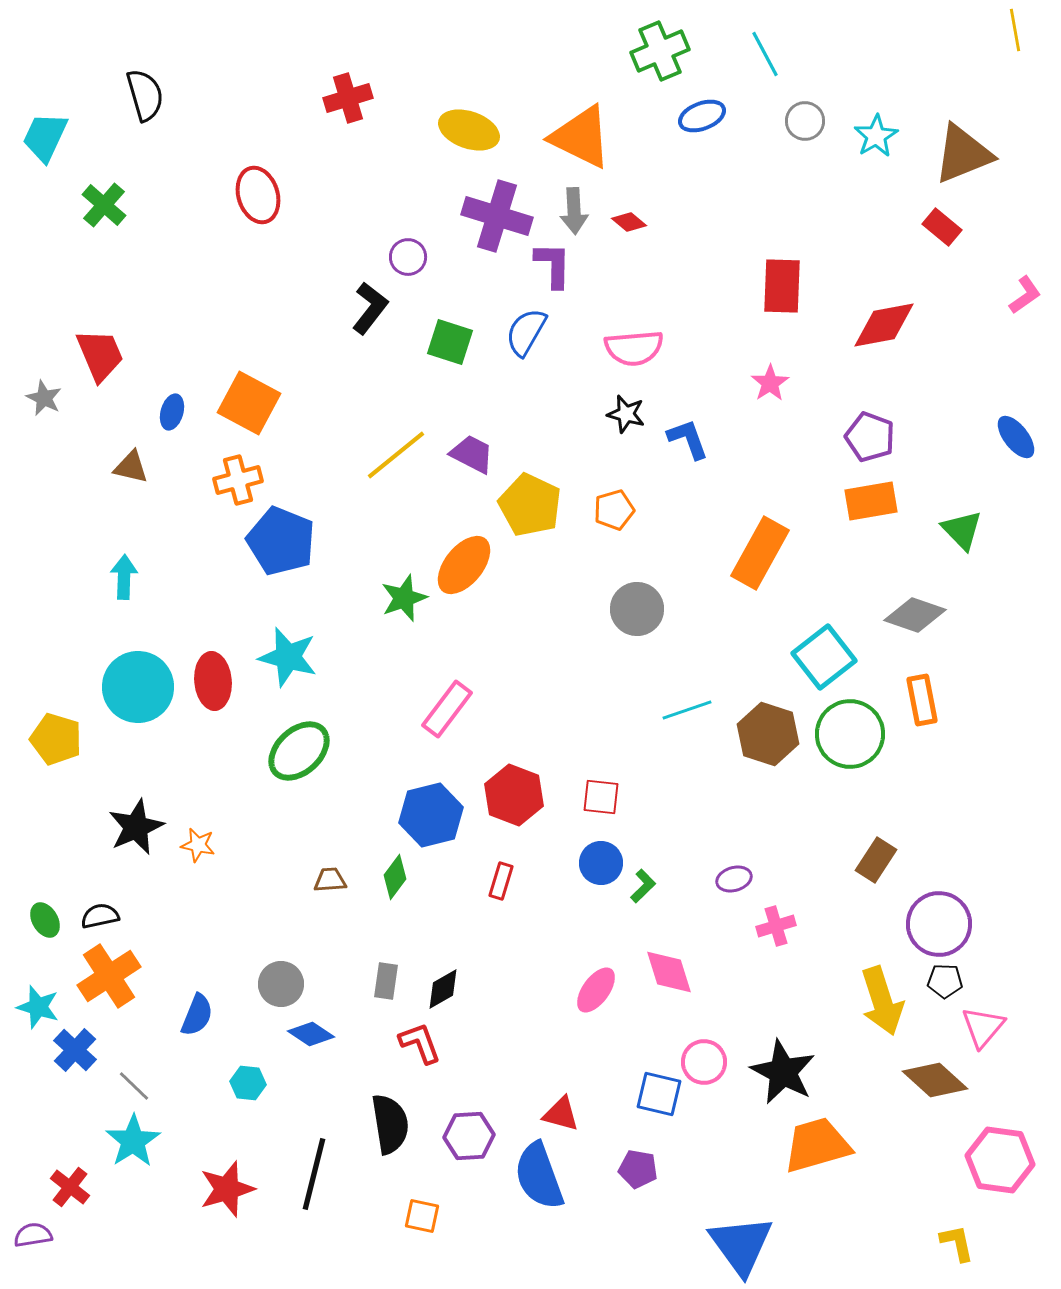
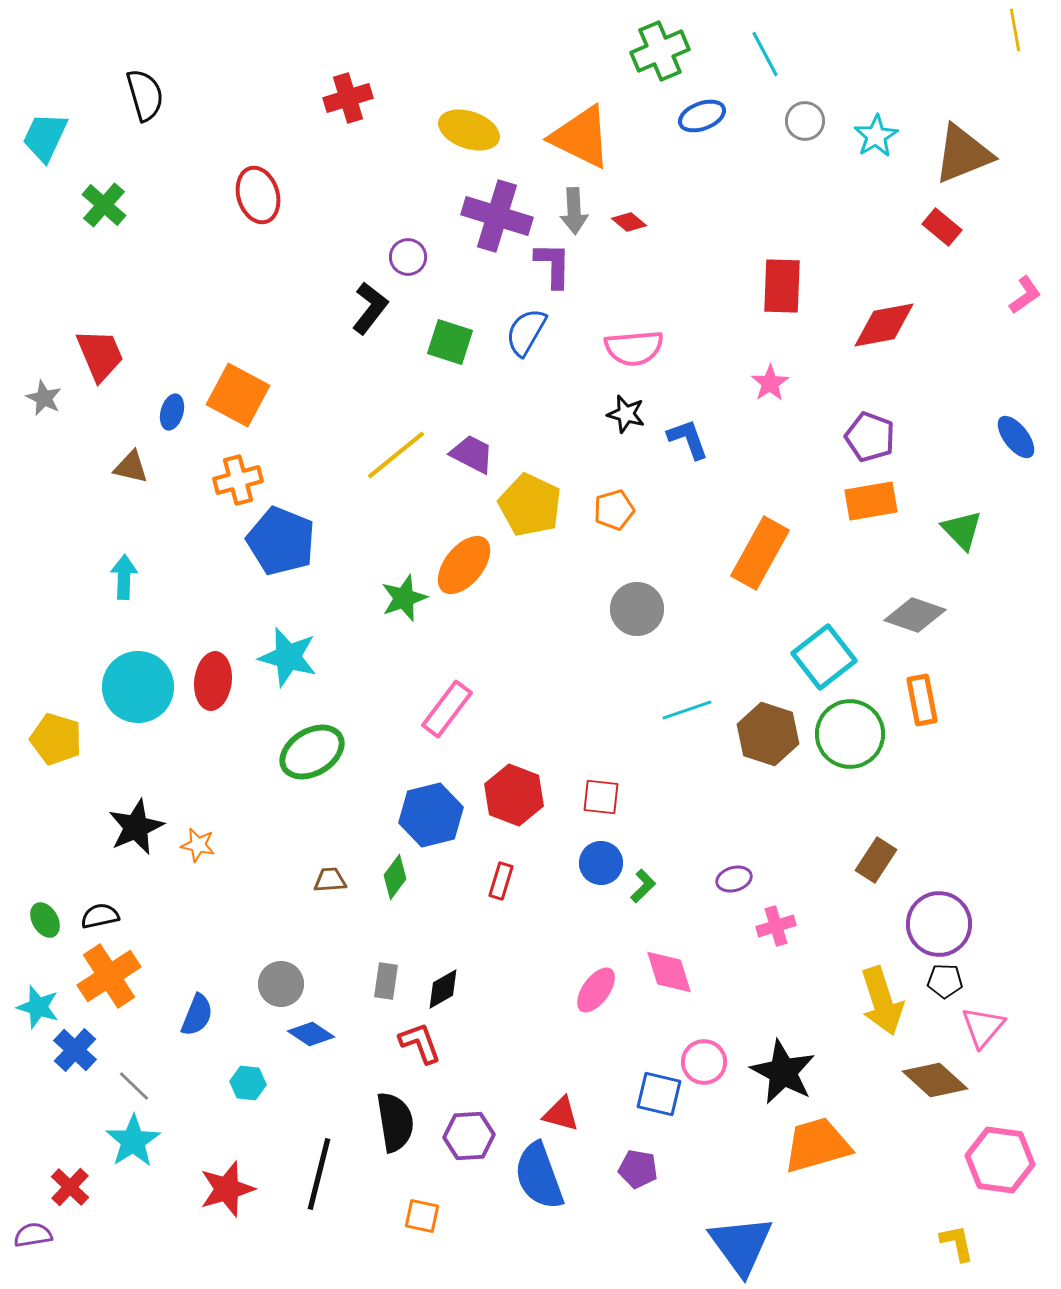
orange square at (249, 403): moved 11 px left, 8 px up
red ellipse at (213, 681): rotated 12 degrees clockwise
green ellipse at (299, 751): moved 13 px right, 1 px down; rotated 12 degrees clockwise
black semicircle at (390, 1124): moved 5 px right, 2 px up
black line at (314, 1174): moved 5 px right
red cross at (70, 1187): rotated 6 degrees clockwise
